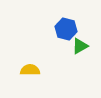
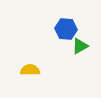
blue hexagon: rotated 10 degrees counterclockwise
